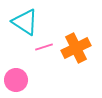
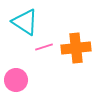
orange cross: rotated 20 degrees clockwise
